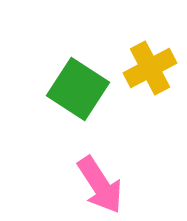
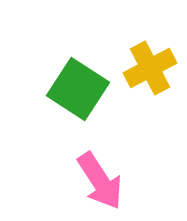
pink arrow: moved 4 px up
